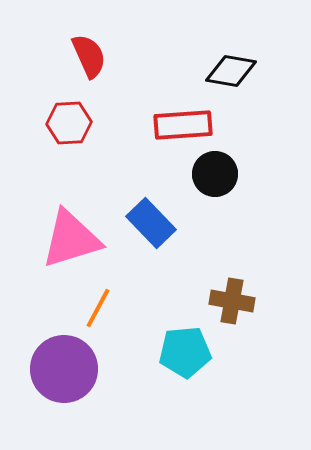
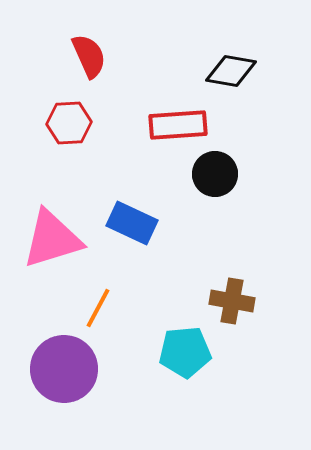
red rectangle: moved 5 px left
blue rectangle: moved 19 px left; rotated 21 degrees counterclockwise
pink triangle: moved 19 px left
